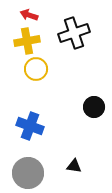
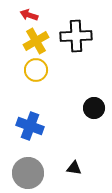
black cross: moved 2 px right, 3 px down; rotated 16 degrees clockwise
yellow cross: moved 9 px right; rotated 20 degrees counterclockwise
yellow circle: moved 1 px down
black circle: moved 1 px down
black triangle: moved 2 px down
